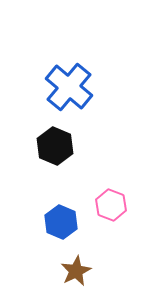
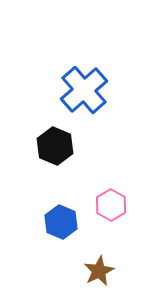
blue cross: moved 15 px right, 3 px down; rotated 9 degrees clockwise
pink hexagon: rotated 8 degrees clockwise
brown star: moved 23 px right
